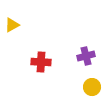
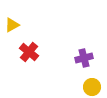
purple cross: moved 2 px left, 2 px down
red cross: moved 12 px left, 10 px up; rotated 36 degrees clockwise
